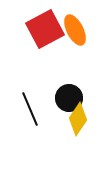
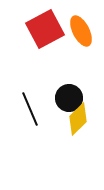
orange ellipse: moved 6 px right, 1 px down
yellow diamond: rotated 12 degrees clockwise
